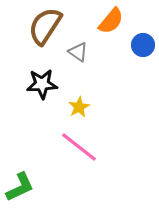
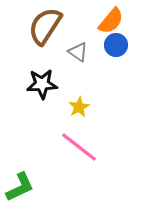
blue circle: moved 27 px left
